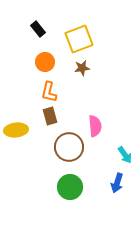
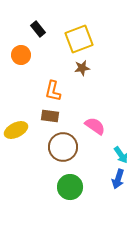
orange circle: moved 24 px left, 7 px up
orange L-shape: moved 4 px right, 1 px up
brown rectangle: rotated 66 degrees counterclockwise
pink semicircle: rotated 50 degrees counterclockwise
yellow ellipse: rotated 20 degrees counterclockwise
brown circle: moved 6 px left
cyan arrow: moved 4 px left
blue arrow: moved 1 px right, 4 px up
